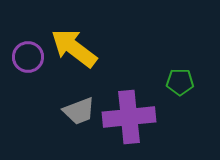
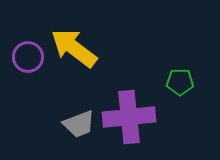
gray trapezoid: moved 13 px down
